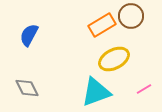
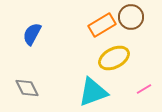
brown circle: moved 1 px down
blue semicircle: moved 3 px right, 1 px up
yellow ellipse: moved 1 px up
cyan triangle: moved 3 px left
